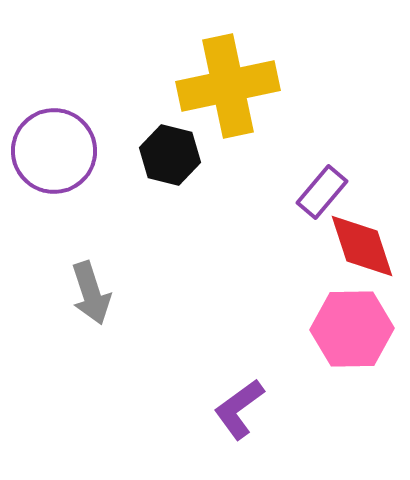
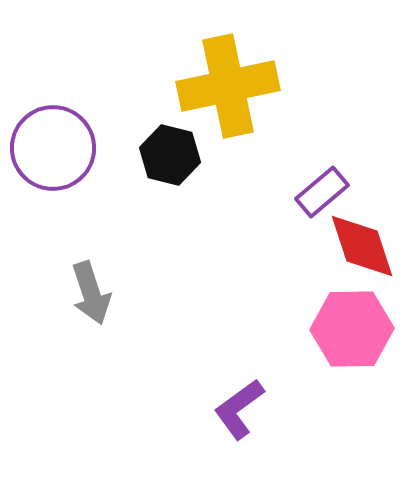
purple circle: moved 1 px left, 3 px up
purple rectangle: rotated 10 degrees clockwise
